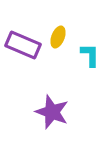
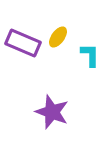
yellow ellipse: rotated 15 degrees clockwise
purple rectangle: moved 2 px up
